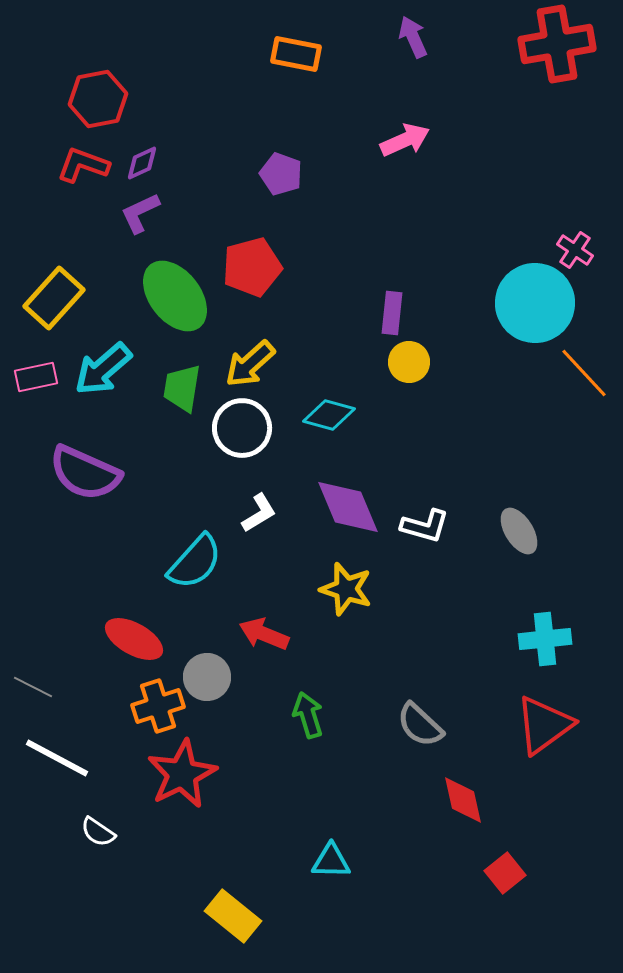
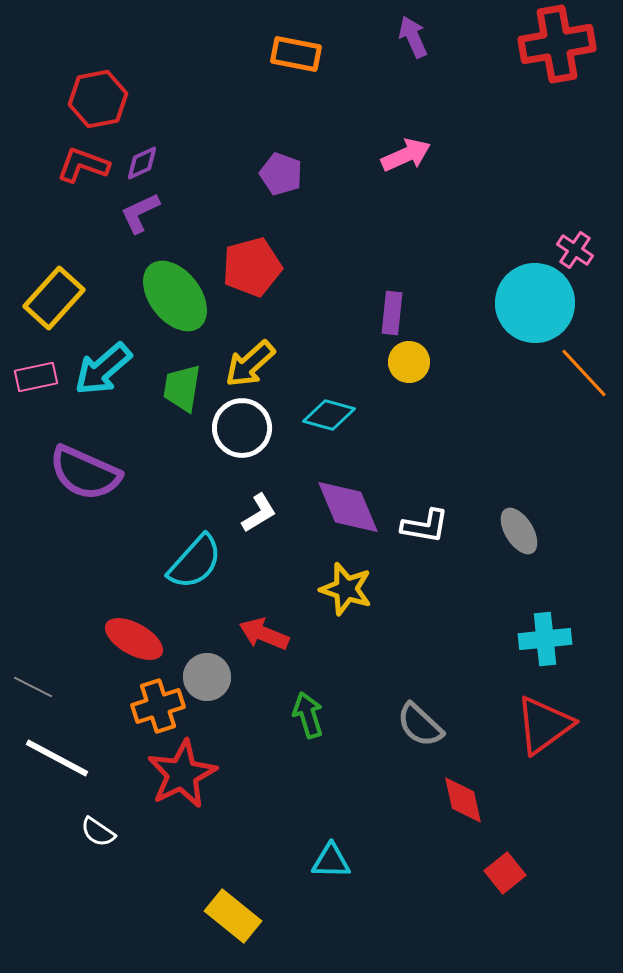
pink arrow at (405, 140): moved 1 px right, 15 px down
white L-shape at (425, 526): rotated 6 degrees counterclockwise
